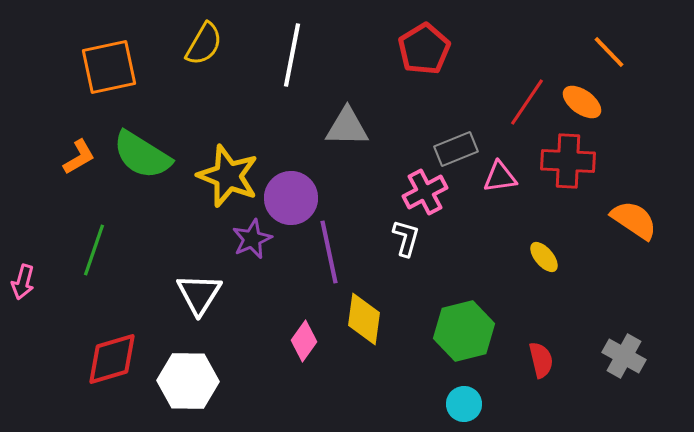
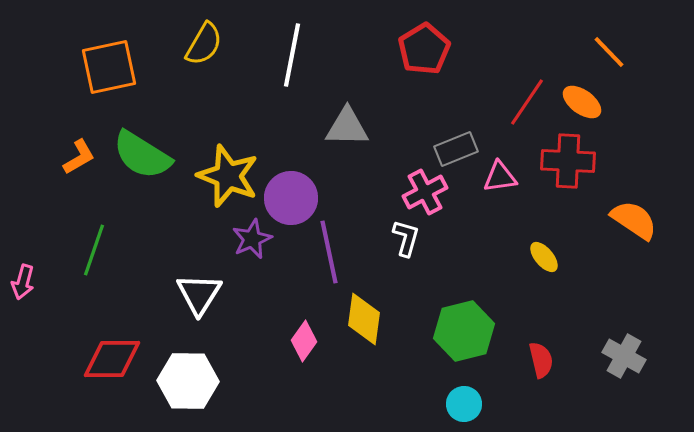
red diamond: rotated 16 degrees clockwise
